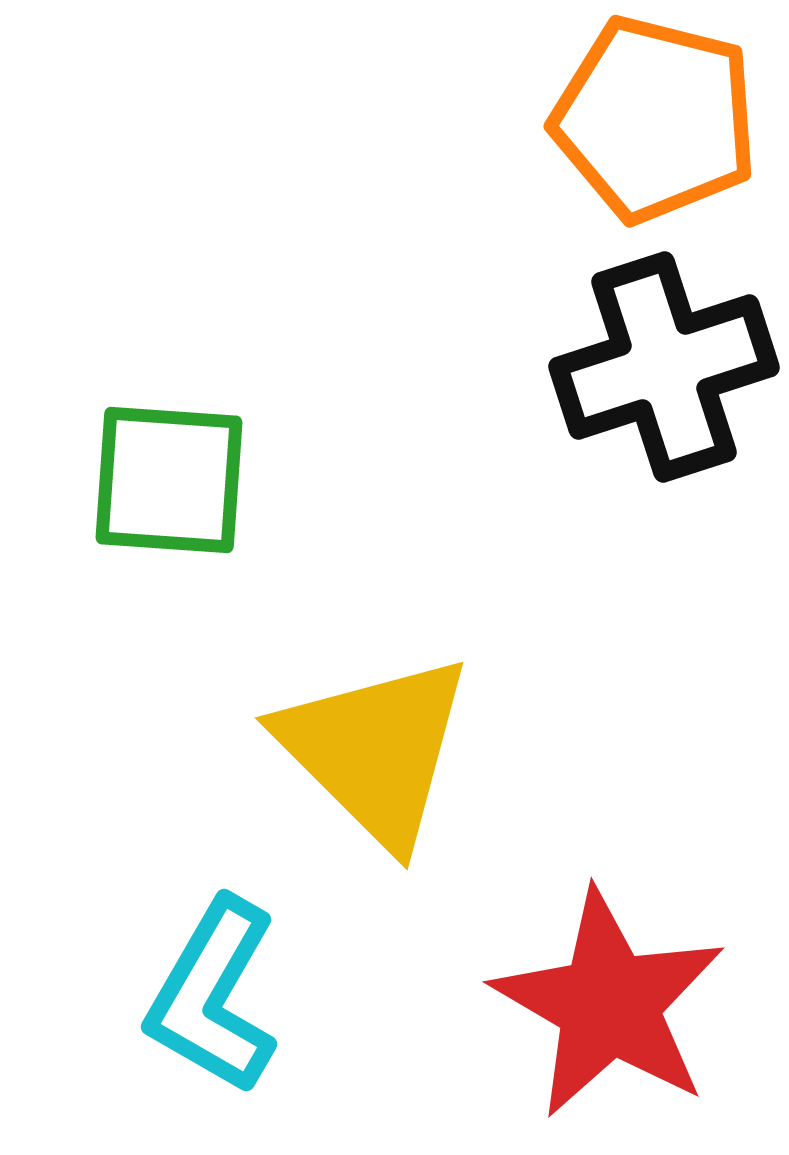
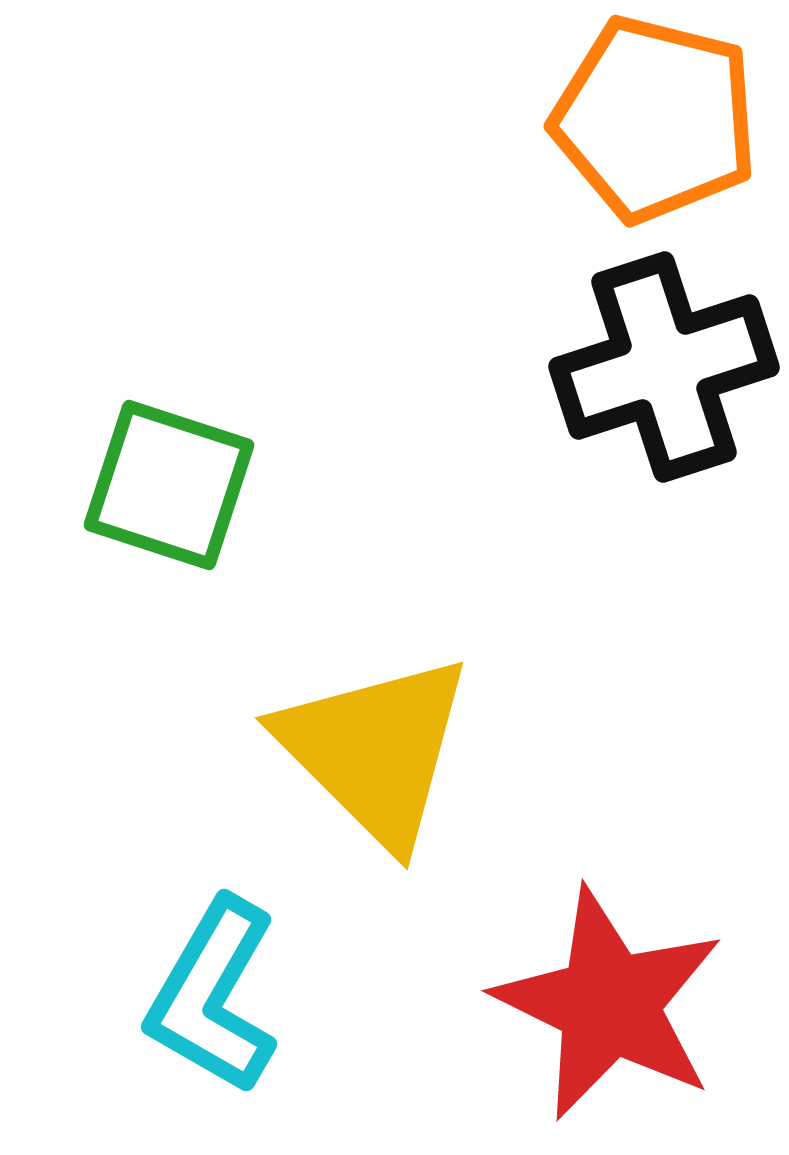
green square: moved 5 px down; rotated 14 degrees clockwise
red star: rotated 4 degrees counterclockwise
